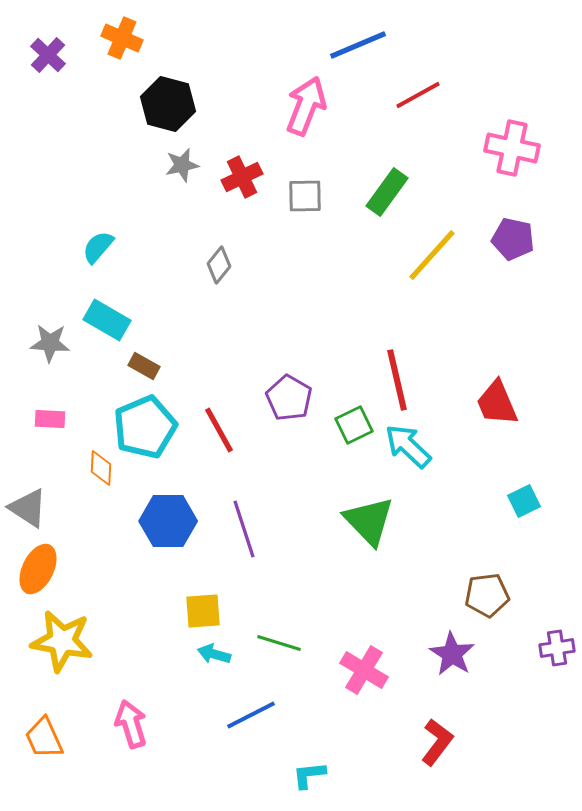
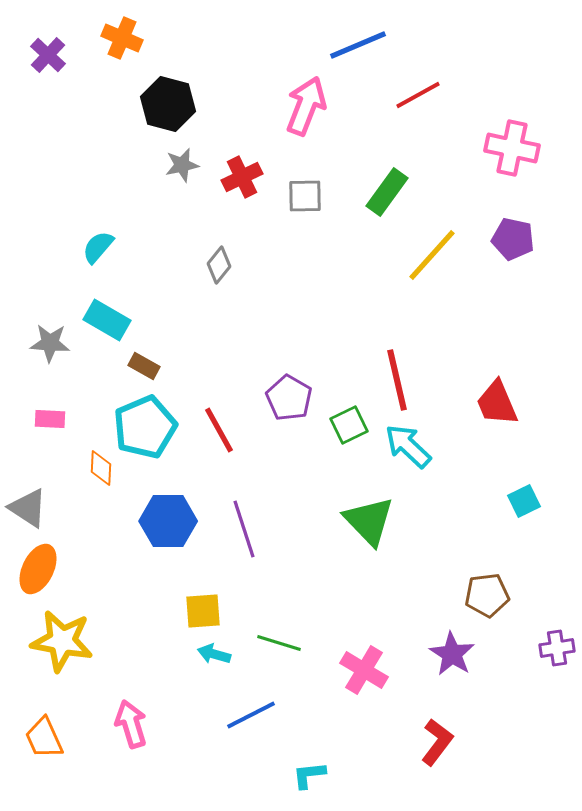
green square at (354, 425): moved 5 px left
